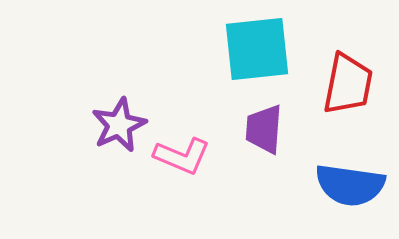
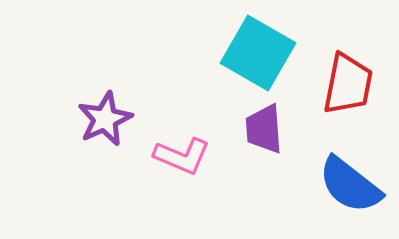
cyan square: moved 1 px right, 4 px down; rotated 36 degrees clockwise
purple star: moved 14 px left, 6 px up
purple trapezoid: rotated 8 degrees counterclockwise
blue semicircle: rotated 30 degrees clockwise
